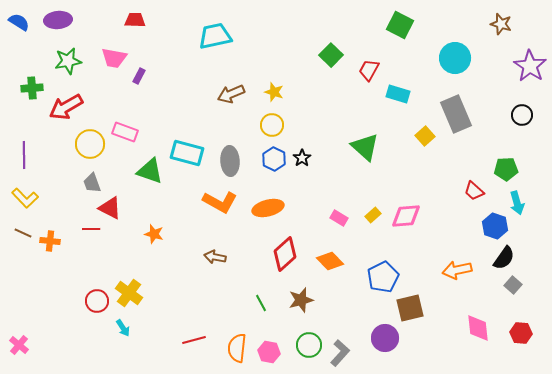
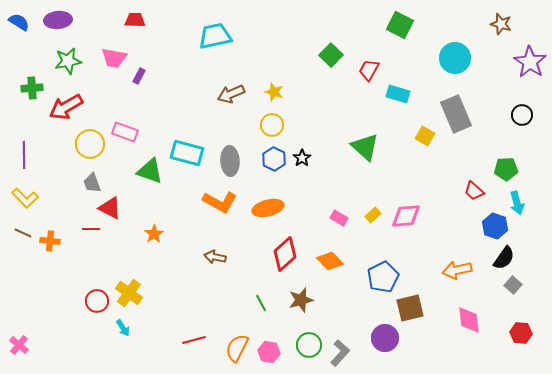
purple star at (530, 66): moved 4 px up
yellow square at (425, 136): rotated 18 degrees counterclockwise
orange star at (154, 234): rotated 24 degrees clockwise
pink diamond at (478, 328): moved 9 px left, 8 px up
orange semicircle at (237, 348): rotated 20 degrees clockwise
